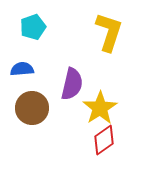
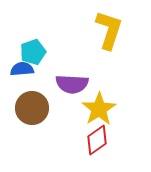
cyan pentagon: moved 25 px down
yellow L-shape: moved 2 px up
purple semicircle: rotated 80 degrees clockwise
yellow star: moved 1 px left, 1 px down
red diamond: moved 7 px left
